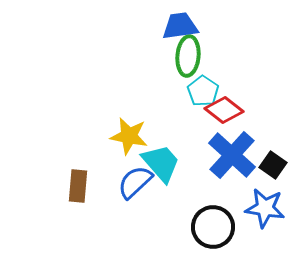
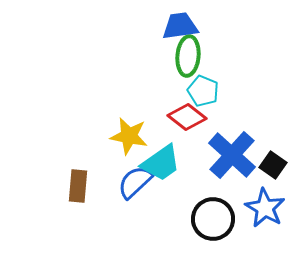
cyan pentagon: rotated 12 degrees counterclockwise
red diamond: moved 37 px left, 7 px down
cyan trapezoid: rotated 96 degrees clockwise
blue star: rotated 21 degrees clockwise
black circle: moved 8 px up
